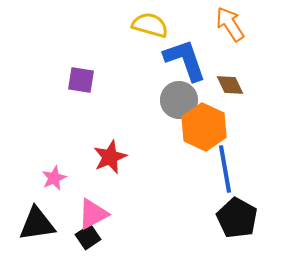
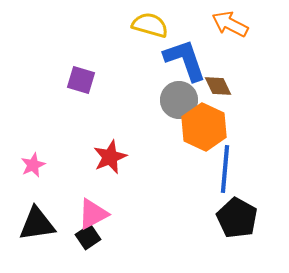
orange arrow: rotated 30 degrees counterclockwise
purple square: rotated 8 degrees clockwise
brown diamond: moved 12 px left, 1 px down
blue line: rotated 15 degrees clockwise
pink star: moved 21 px left, 13 px up
